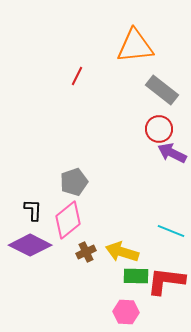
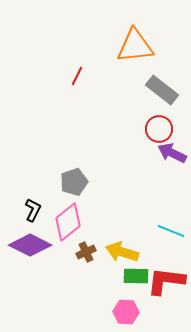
black L-shape: rotated 25 degrees clockwise
pink diamond: moved 2 px down
